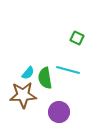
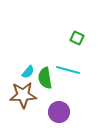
cyan semicircle: moved 1 px up
